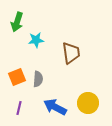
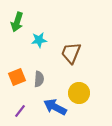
cyan star: moved 3 px right
brown trapezoid: rotated 150 degrees counterclockwise
gray semicircle: moved 1 px right
yellow circle: moved 9 px left, 10 px up
purple line: moved 1 px right, 3 px down; rotated 24 degrees clockwise
